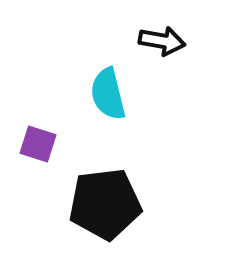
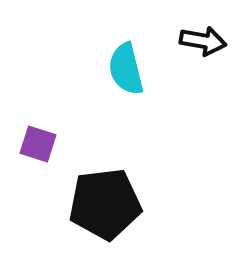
black arrow: moved 41 px right
cyan semicircle: moved 18 px right, 25 px up
